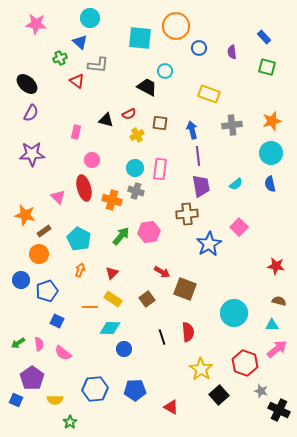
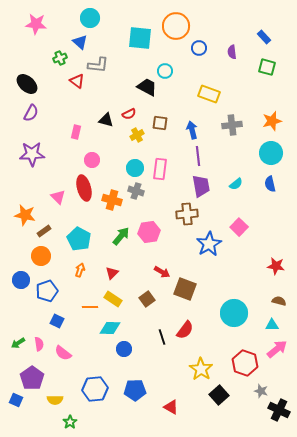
orange circle at (39, 254): moved 2 px right, 2 px down
red semicircle at (188, 332): moved 3 px left, 2 px up; rotated 42 degrees clockwise
